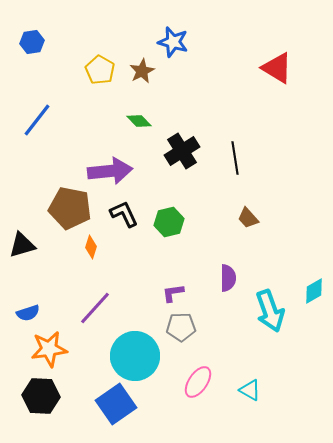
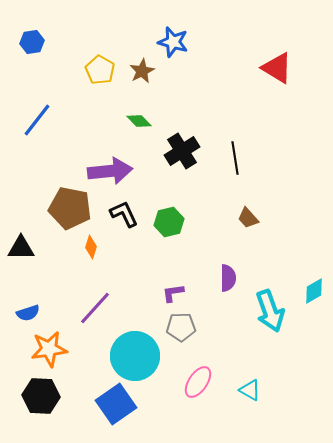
black triangle: moved 1 px left, 3 px down; rotated 16 degrees clockwise
